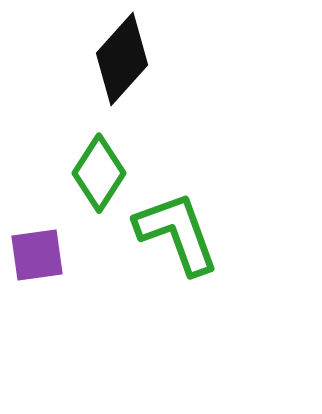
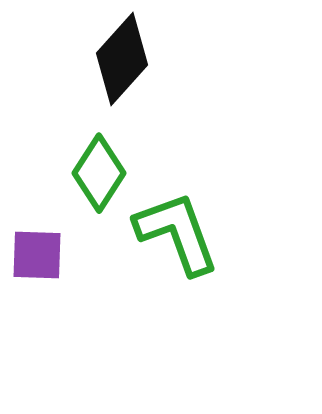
purple square: rotated 10 degrees clockwise
